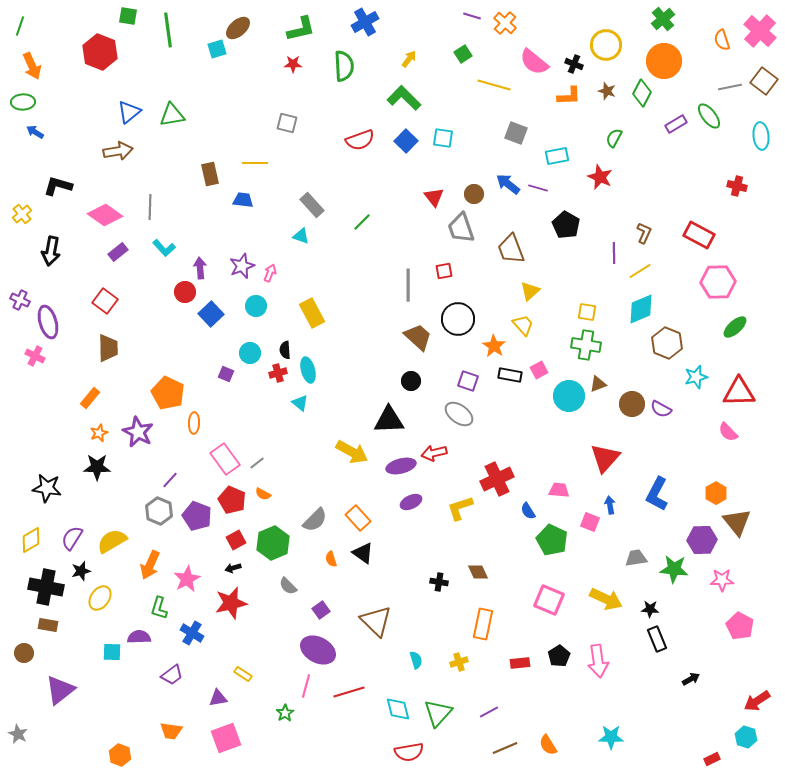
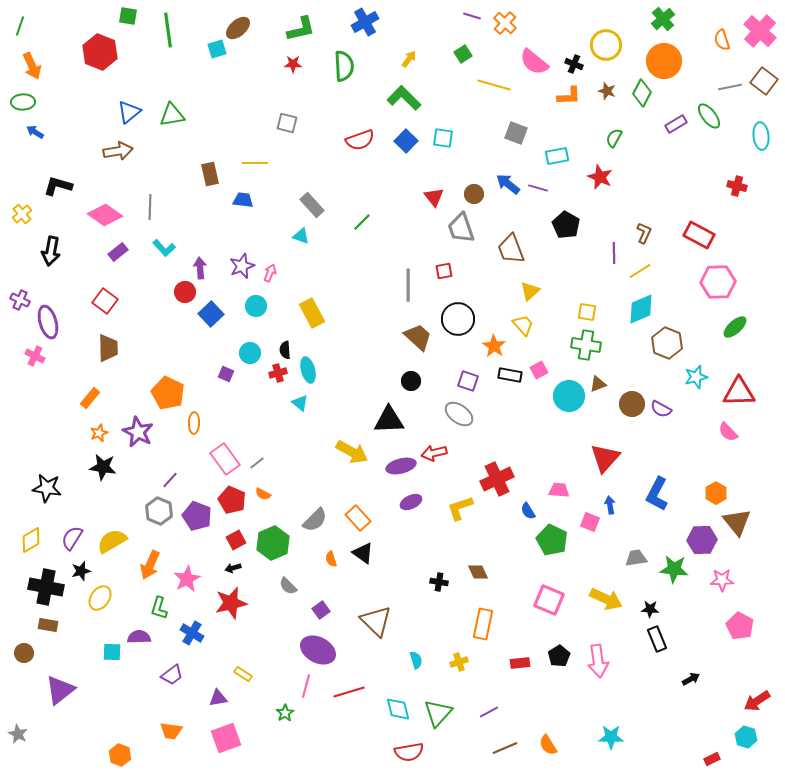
black star at (97, 467): moved 6 px right; rotated 8 degrees clockwise
